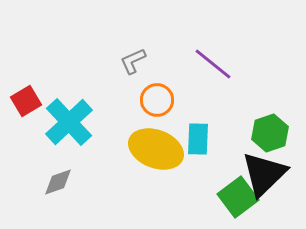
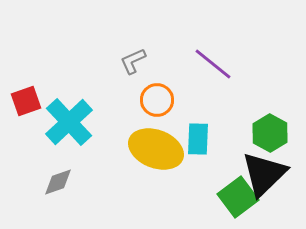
red square: rotated 12 degrees clockwise
green hexagon: rotated 12 degrees counterclockwise
